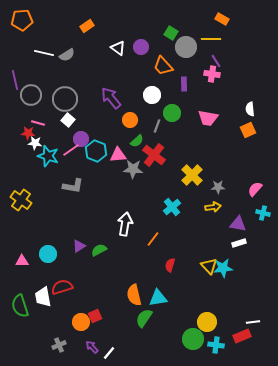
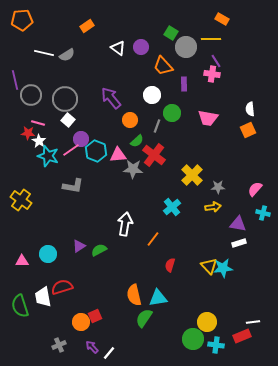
white star at (35, 143): moved 4 px right, 2 px up; rotated 24 degrees clockwise
